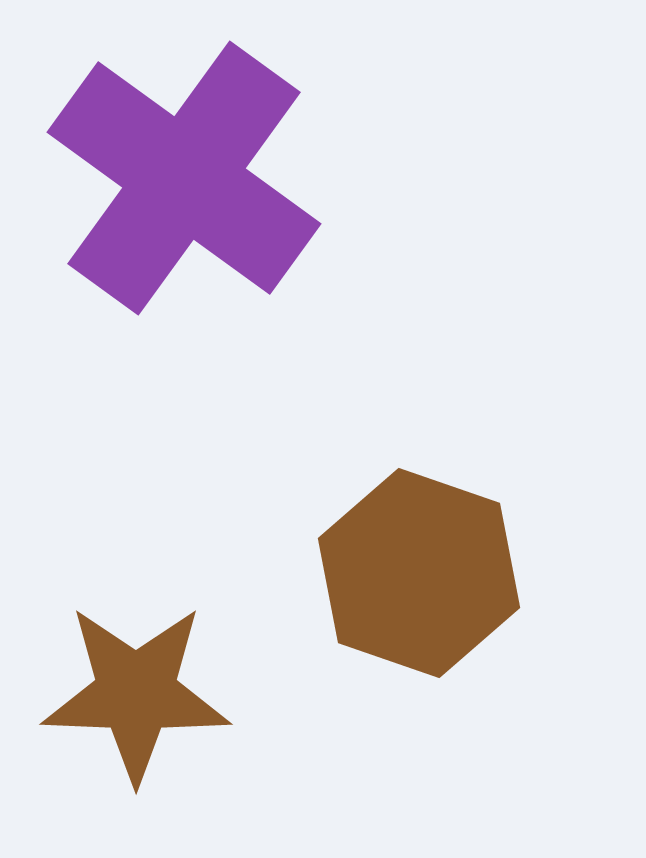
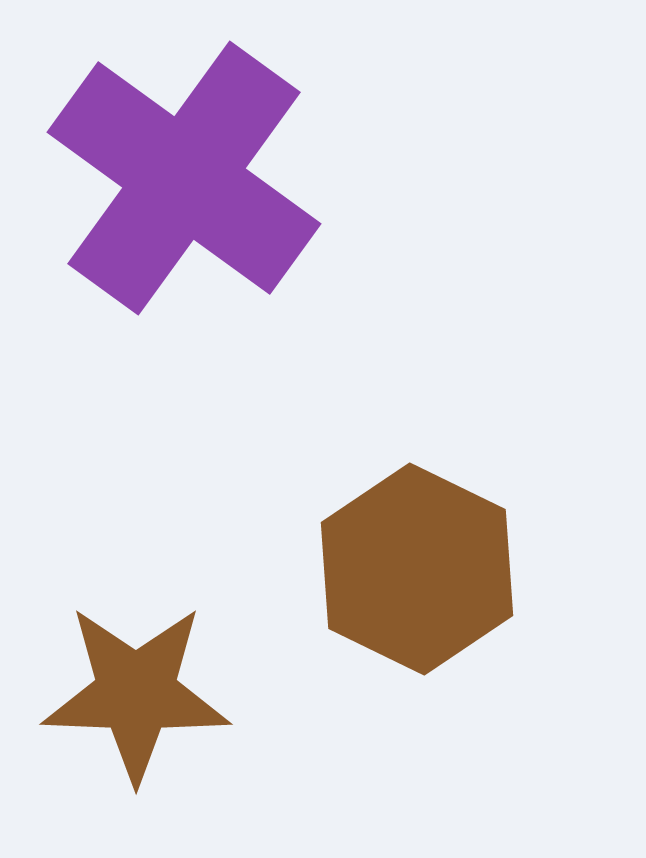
brown hexagon: moved 2 px left, 4 px up; rotated 7 degrees clockwise
